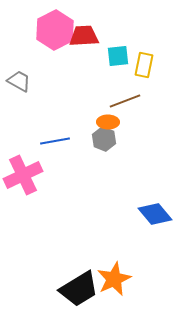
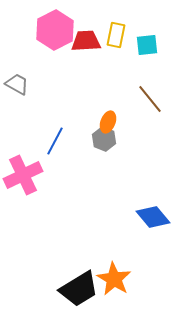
red trapezoid: moved 2 px right, 5 px down
cyan square: moved 29 px right, 11 px up
yellow rectangle: moved 28 px left, 30 px up
gray trapezoid: moved 2 px left, 3 px down
brown line: moved 25 px right, 2 px up; rotated 72 degrees clockwise
orange ellipse: rotated 70 degrees counterclockwise
blue line: rotated 52 degrees counterclockwise
blue diamond: moved 2 px left, 3 px down
orange star: rotated 16 degrees counterclockwise
